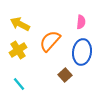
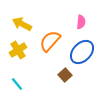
yellow arrow: moved 2 px right
blue ellipse: rotated 35 degrees clockwise
cyan line: moved 2 px left
